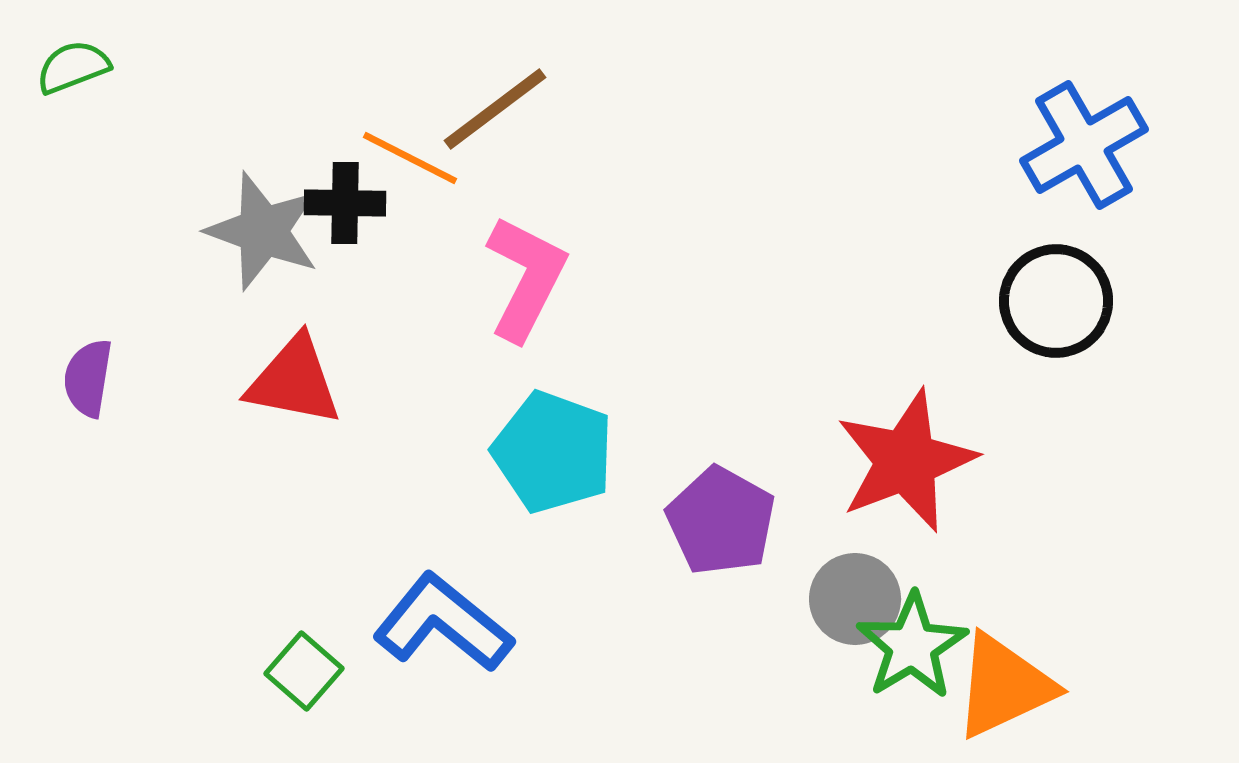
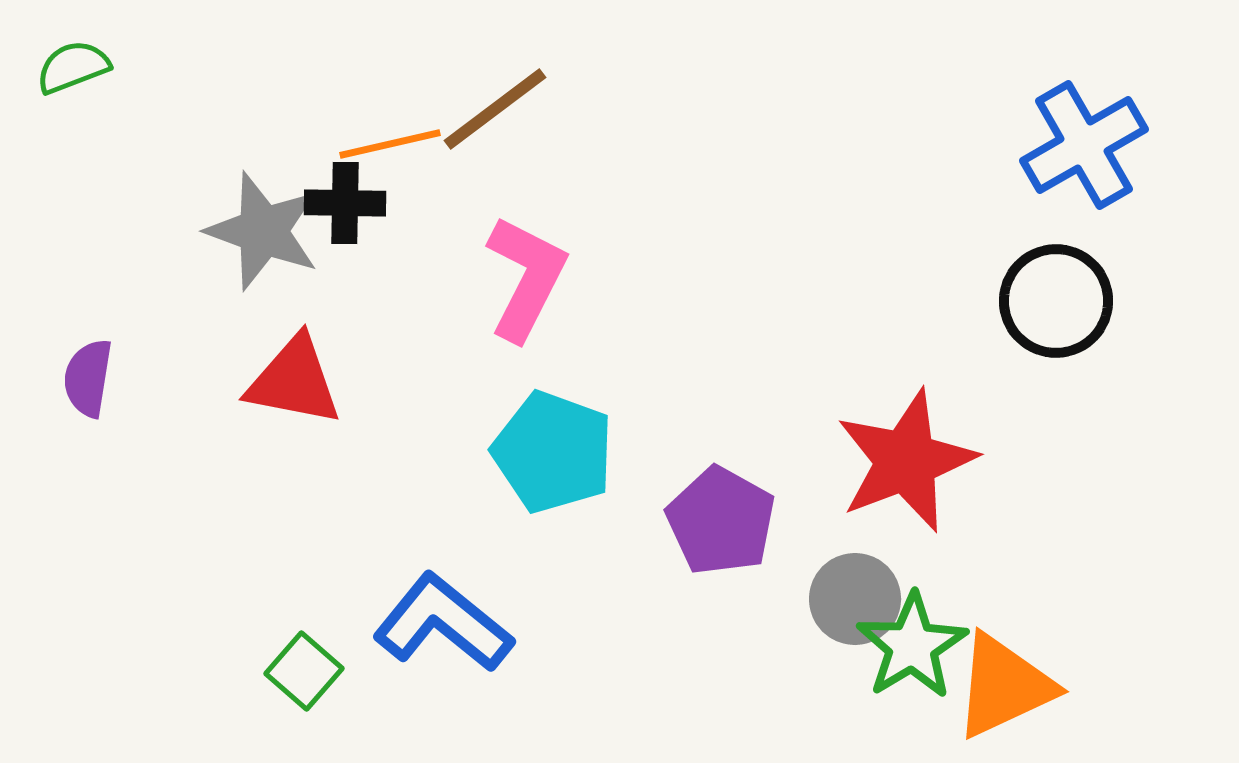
orange line: moved 20 px left, 14 px up; rotated 40 degrees counterclockwise
